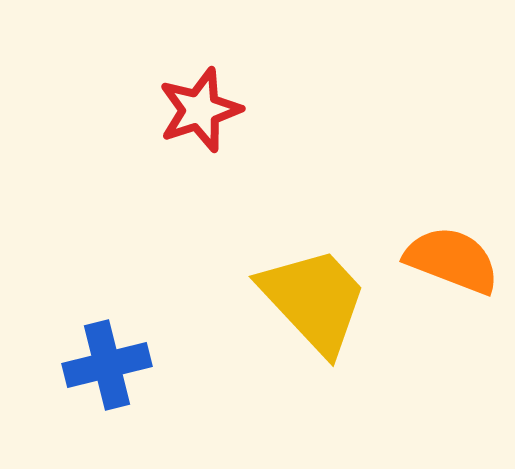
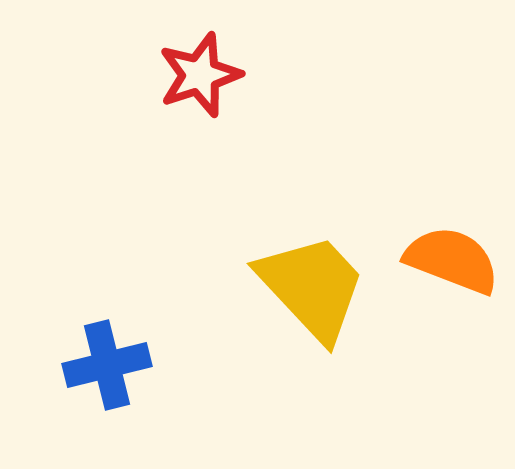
red star: moved 35 px up
yellow trapezoid: moved 2 px left, 13 px up
